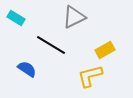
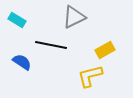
cyan rectangle: moved 1 px right, 2 px down
black line: rotated 20 degrees counterclockwise
blue semicircle: moved 5 px left, 7 px up
